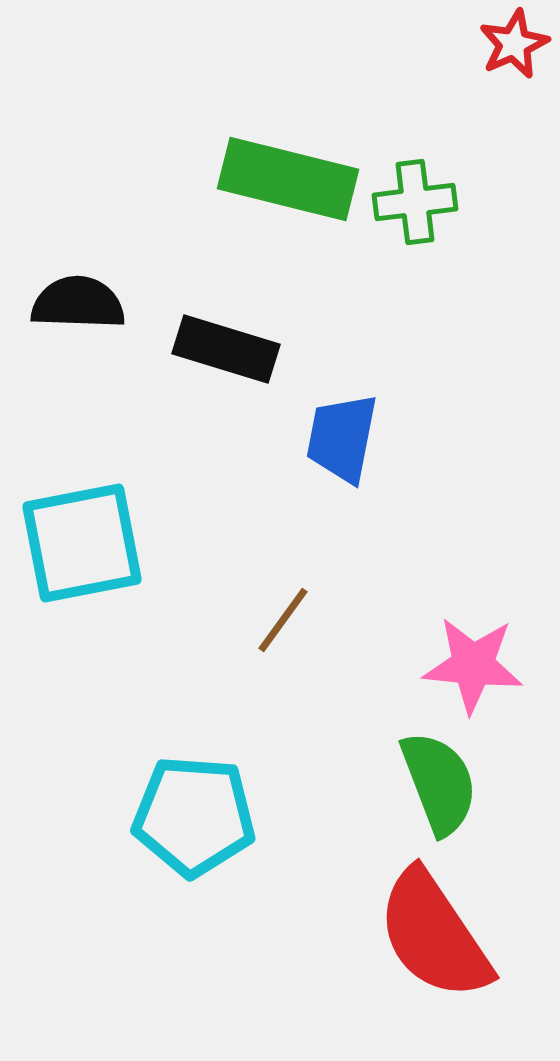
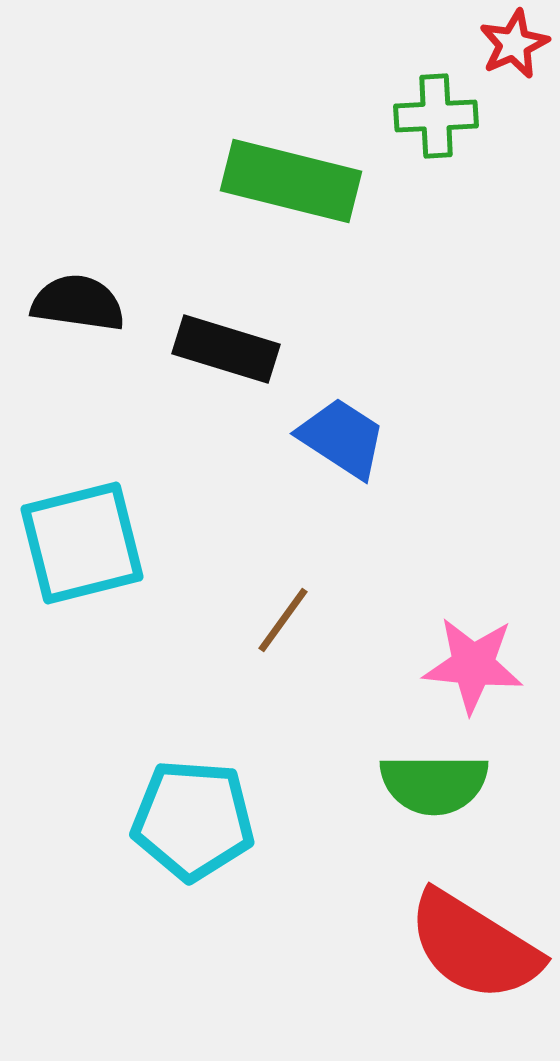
green rectangle: moved 3 px right, 2 px down
green cross: moved 21 px right, 86 px up; rotated 4 degrees clockwise
black semicircle: rotated 6 degrees clockwise
blue trapezoid: rotated 112 degrees clockwise
cyan square: rotated 3 degrees counterclockwise
green semicircle: moved 5 px left, 1 px down; rotated 111 degrees clockwise
cyan pentagon: moved 1 px left, 4 px down
red semicircle: moved 40 px right, 11 px down; rotated 24 degrees counterclockwise
